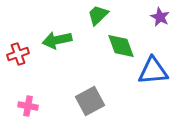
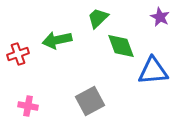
green trapezoid: moved 3 px down
